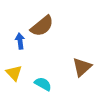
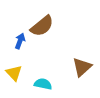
blue arrow: rotated 28 degrees clockwise
cyan semicircle: rotated 18 degrees counterclockwise
